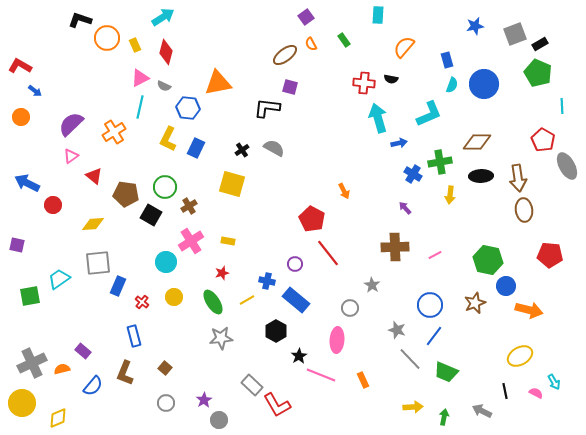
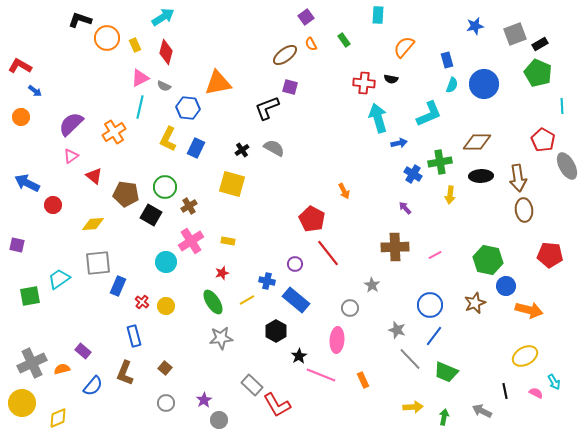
black L-shape at (267, 108): rotated 28 degrees counterclockwise
yellow circle at (174, 297): moved 8 px left, 9 px down
yellow ellipse at (520, 356): moved 5 px right
